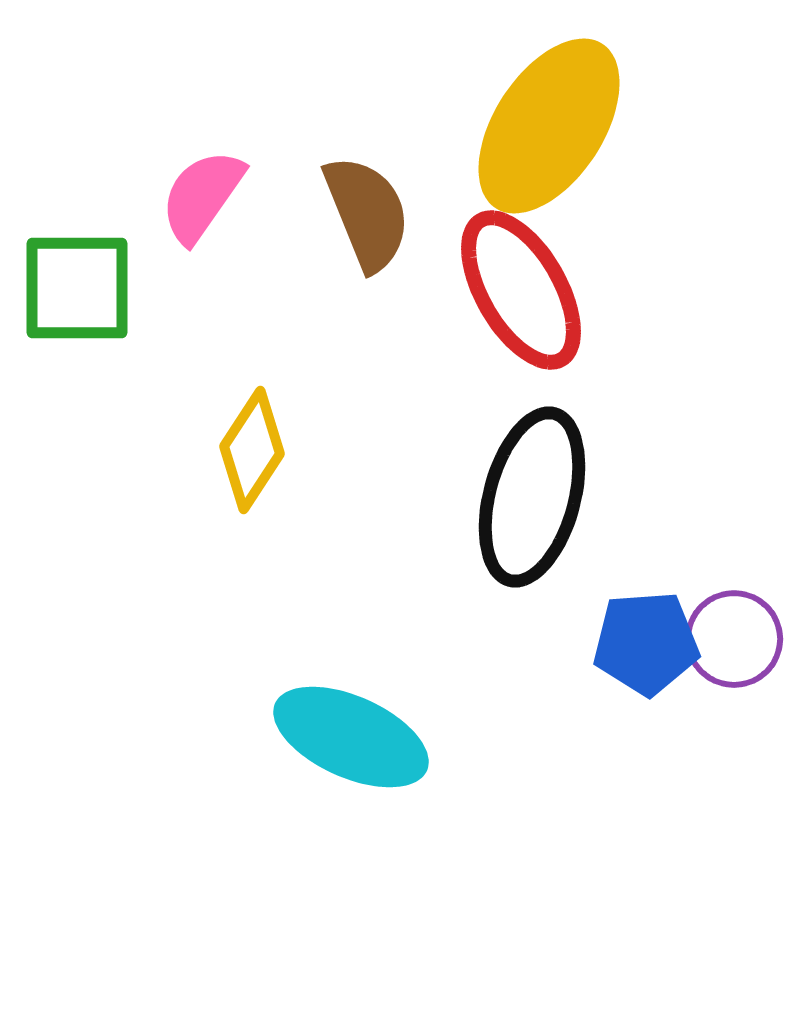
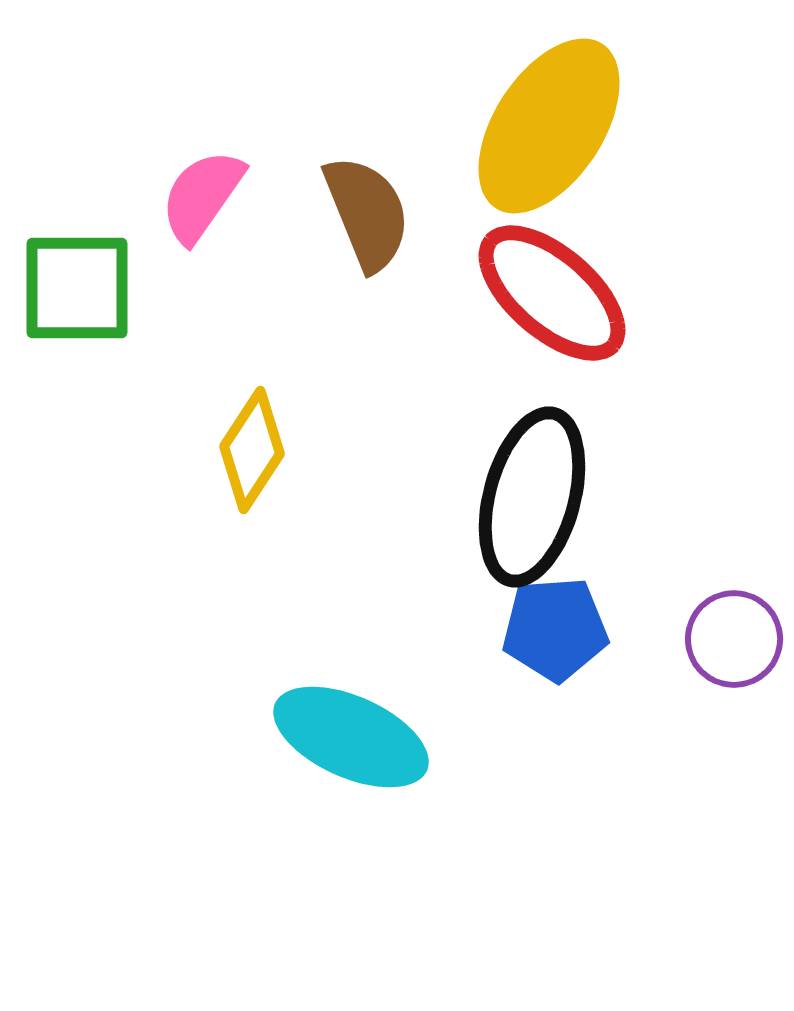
red ellipse: moved 31 px right, 3 px down; rotated 19 degrees counterclockwise
blue pentagon: moved 91 px left, 14 px up
